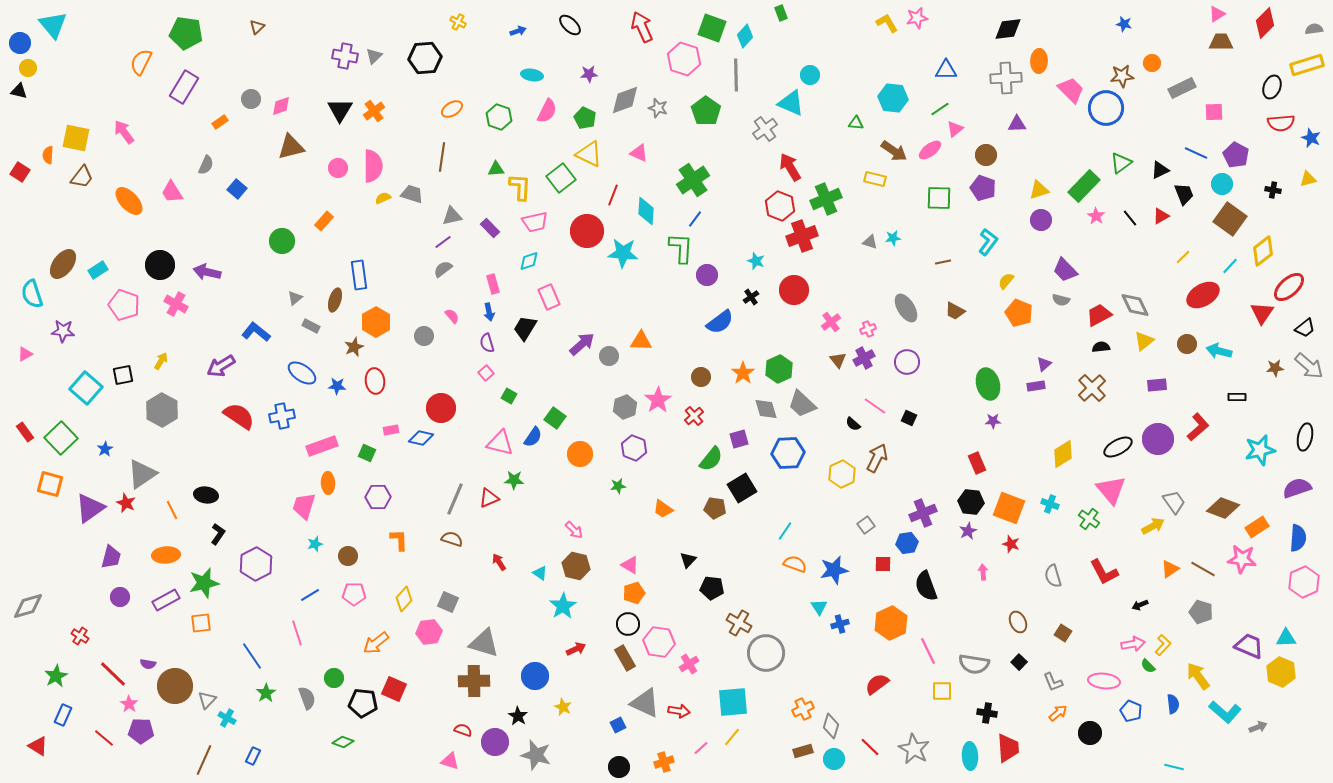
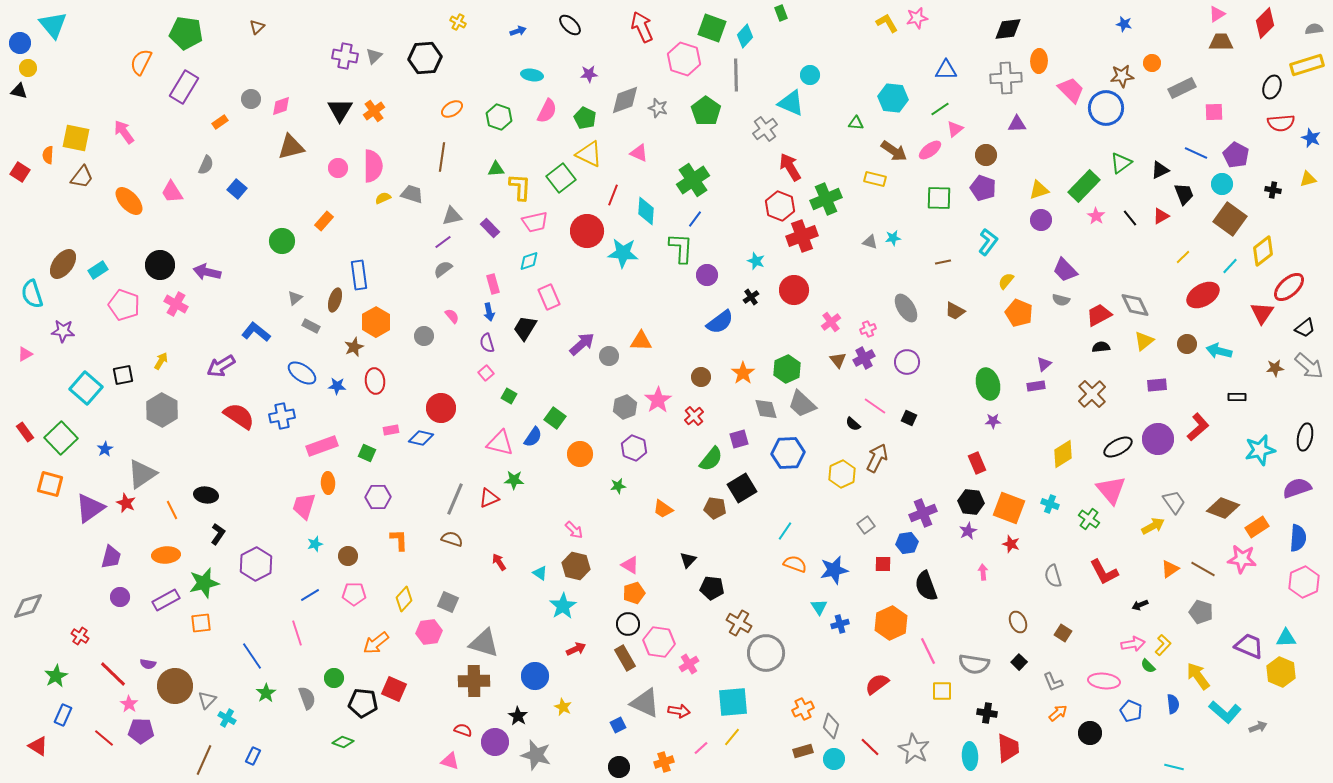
green hexagon at (779, 369): moved 8 px right
brown cross at (1092, 388): moved 6 px down
